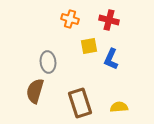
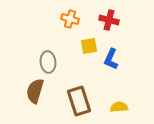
brown rectangle: moved 1 px left, 2 px up
